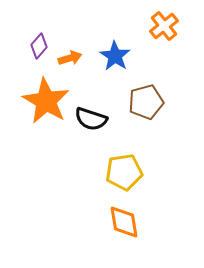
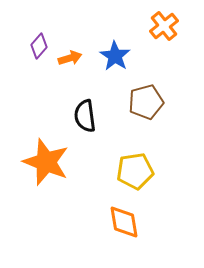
orange star: moved 61 px down; rotated 9 degrees counterclockwise
black semicircle: moved 6 px left, 3 px up; rotated 64 degrees clockwise
yellow pentagon: moved 11 px right, 1 px up
